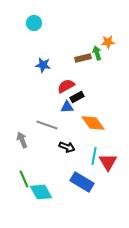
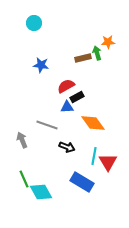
blue star: moved 2 px left
